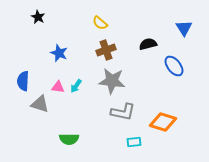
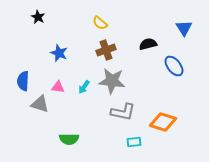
cyan arrow: moved 8 px right, 1 px down
